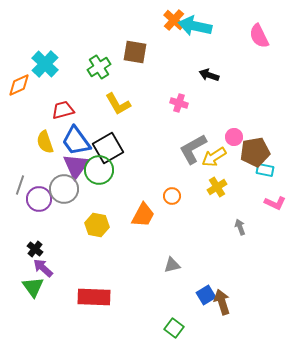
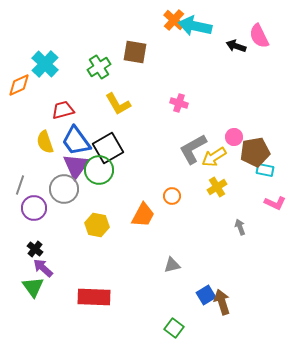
black arrow: moved 27 px right, 29 px up
purple circle: moved 5 px left, 9 px down
